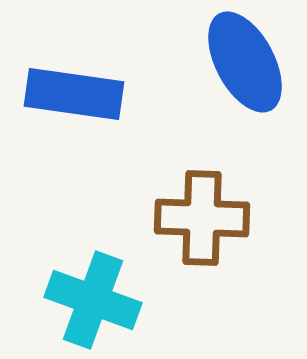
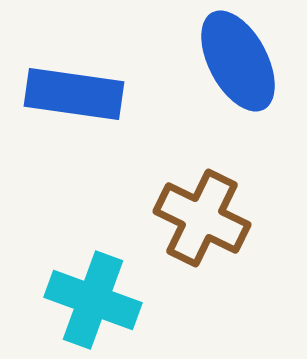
blue ellipse: moved 7 px left, 1 px up
brown cross: rotated 24 degrees clockwise
